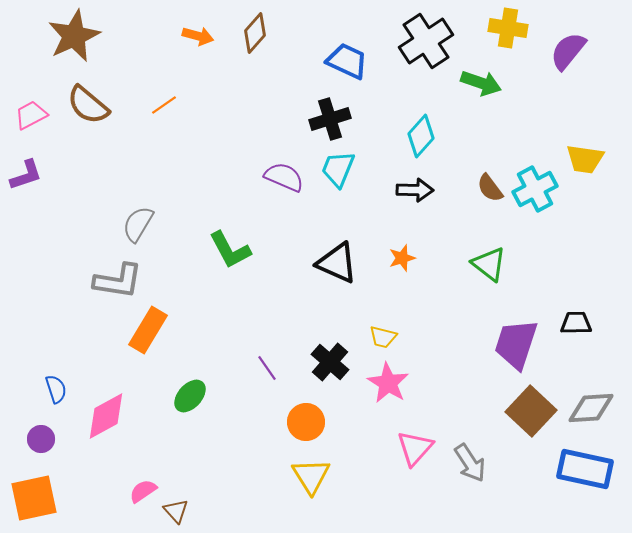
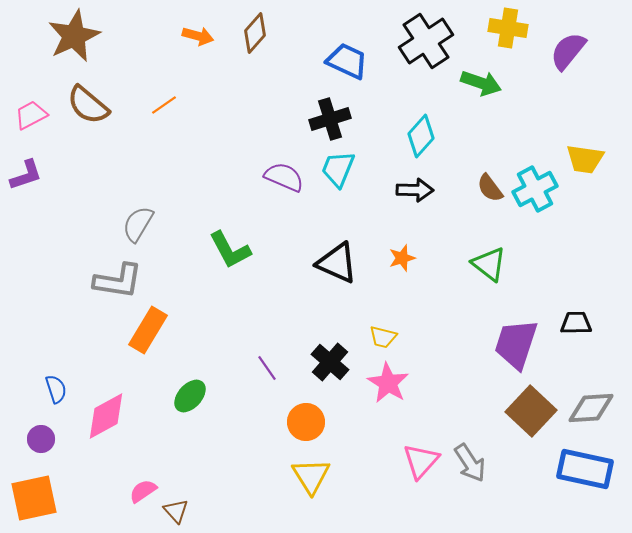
pink triangle at (415, 448): moved 6 px right, 13 px down
